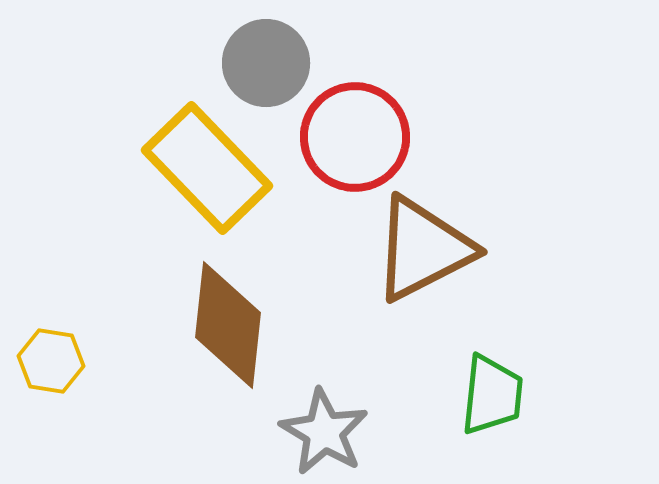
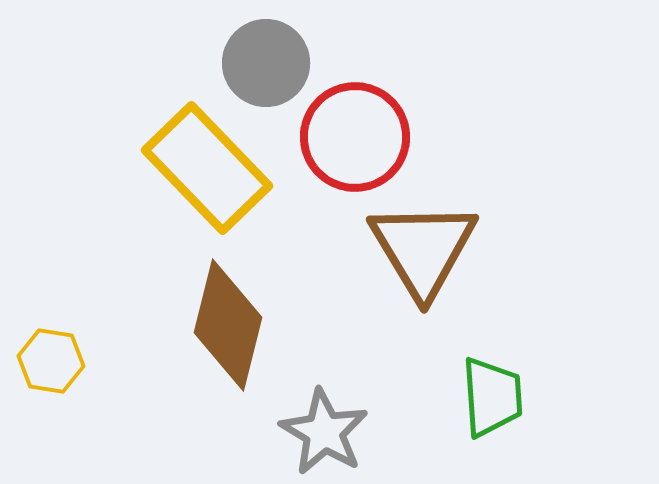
brown triangle: rotated 34 degrees counterclockwise
brown diamond: rotated 8 degrees clockwise
green trapezoid: moved 2 px down; rotated 10 degrees counterclockwise
